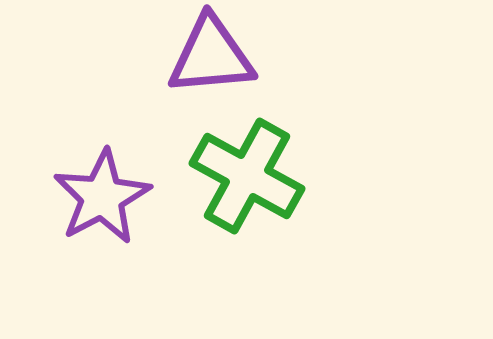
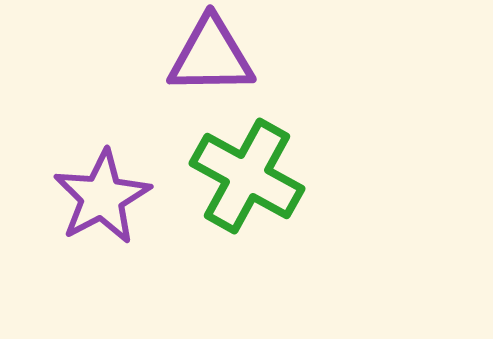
purple triangle: rotated 4 degrees clockwise
